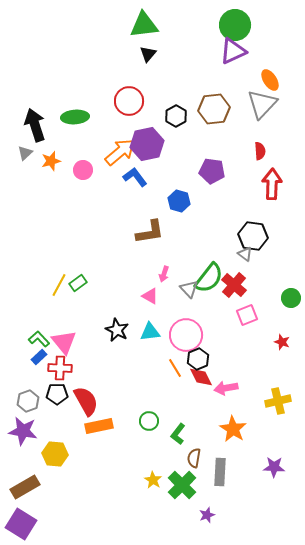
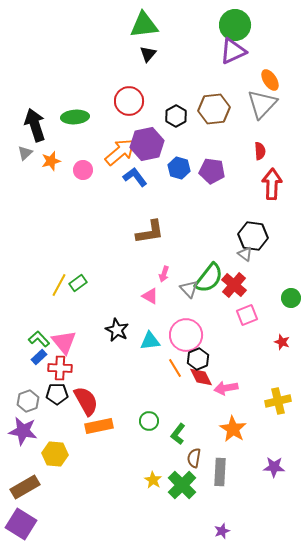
blue hexagon at (179, 201): moved 33 px up
cyan triangle at (150, 332): moved 9 px down
purple star at (207, 515): moved 15 px right, 16 px down
